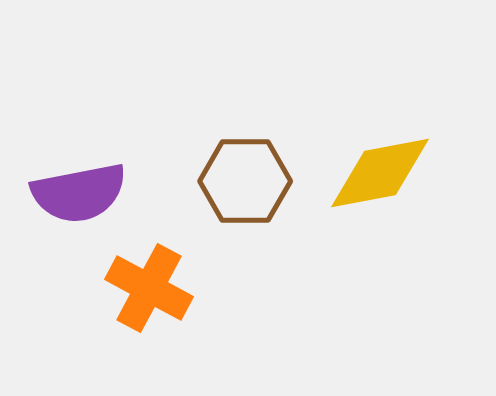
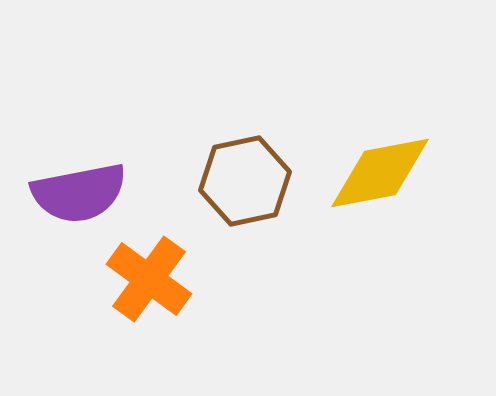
brown hexagon: rotated 12 degrees counterclockwise
orange cross: moved 9 px up; rotated 8 degrees clockwise
